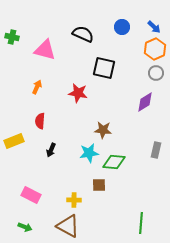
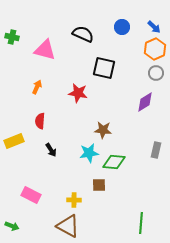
black arrow: rotated 56 degrees counterclockwise
green arrow: moved 13 px left, 1 px up
